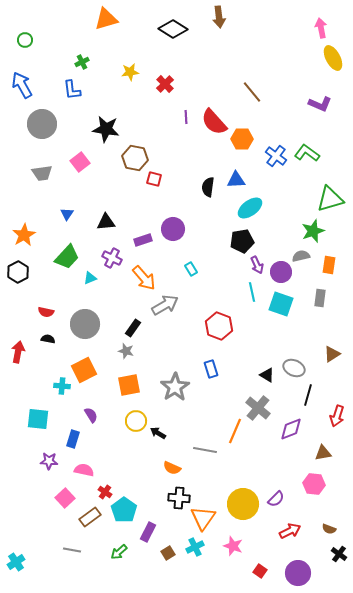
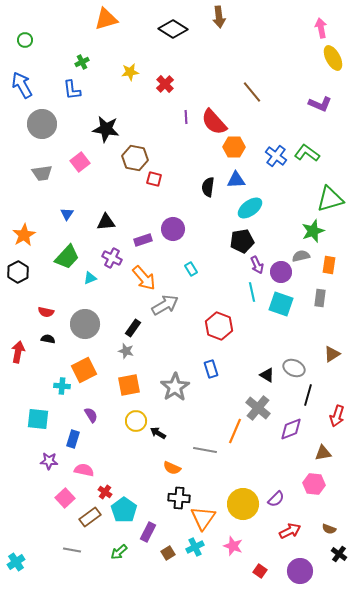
orange hexagon at (242, 139): moved 8 px left, 8 px down
purple circle at (298, 573): moved 2 px right, 2 px up
